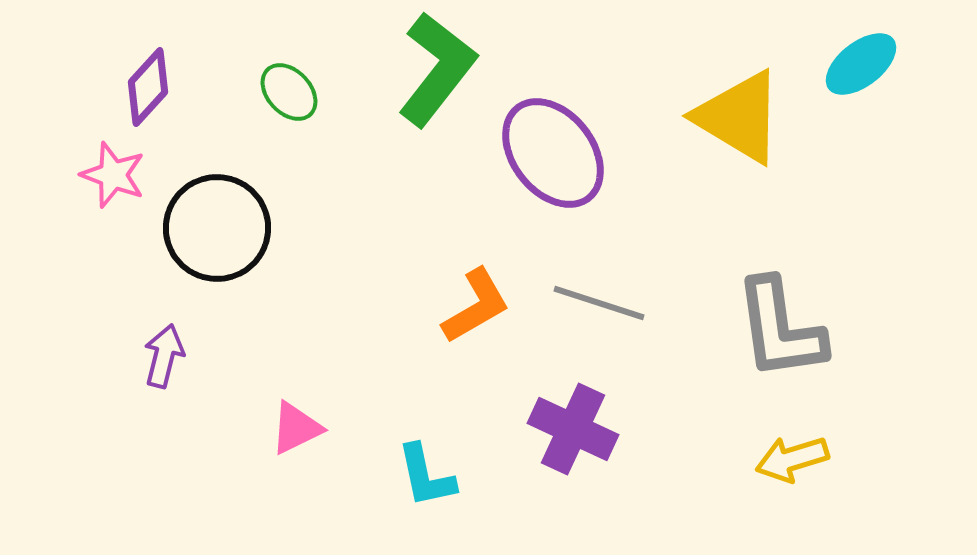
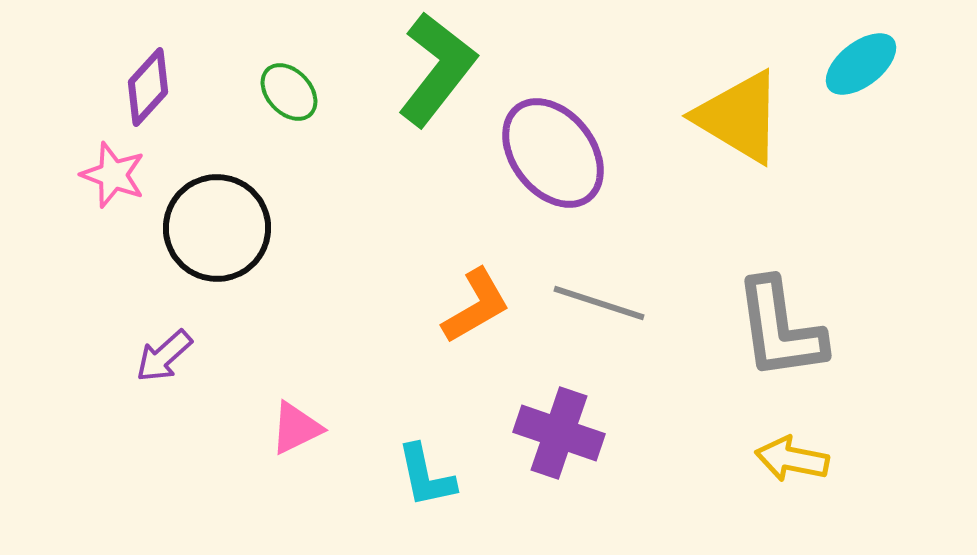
purple arrow: rotated 146 degrees counterclockwise
purple cross: moved 14 px left, 4 px down; rotated 6 degrees counterclockwise
yellow arrow: rotated 28 degrees clockwise
